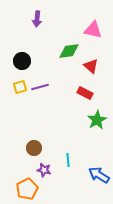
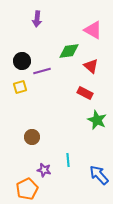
pink triangle: rotated 18 degrees clockwise
purple line: moved 2 px right, 16 px up
green star: rotated 18 degrees counterclockwise
brown circle: moved 2 px left, 11 px up
blue arrow: rotated 15 degrees clockwise
